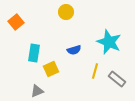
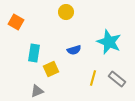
orange square: rotated 21 degrees counterclockwise
yellow line: moved 2 px left, 7 px down
